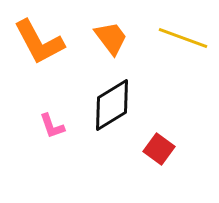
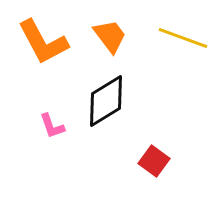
orange trapezoid: moved 1 px left, 2 px up
orange L-shape: moved 4 px right
black diamond: moved 6 px left, 4 px up
red square: moved 5 px left, 12 px down
